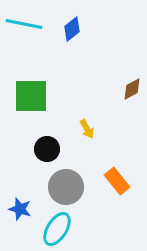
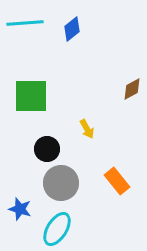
cyan line: moved 1 px right, 1 px up; rotated 15 degrees counterclockwise
gray circle: moved 5 px left, 4 px up
